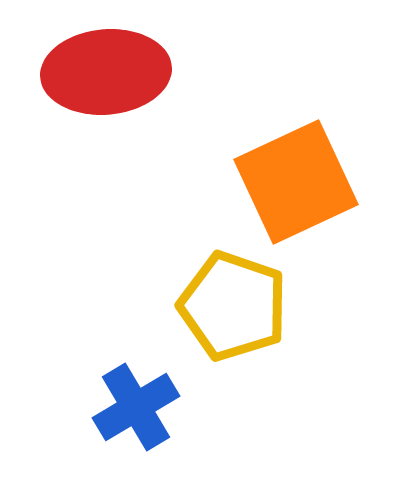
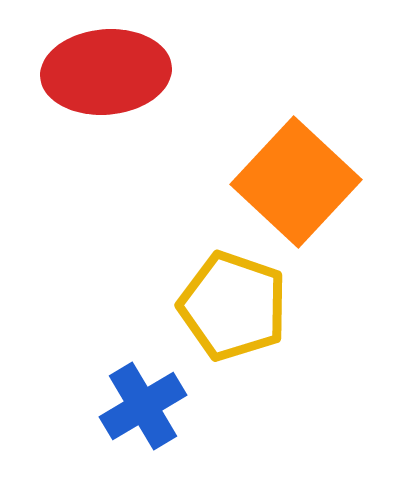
orange square: rotated 22 degrees counterclockwise
blue cross: moved 7 px right, 1 px up
